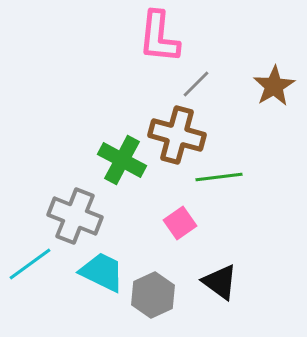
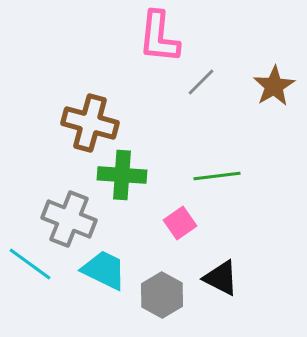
gray line: moved 5 px right, 2 px up
brown cross: moved 87 px left, 12 px up
green cross: moved 15 px down; rotated 24 degrees counterclockwise
green line: moved 2 px left, 1 px up
gray cross: moved 6 px left, 3 px down
cyan line: rotated 72 degrees clockwise
cyan trapezoid: moved 2 px right, 2 px up
black triangle: moved 1 px right, 4 px up; rotated 9 degrees counterclockwise
gray hexagon: moved 9 px right; rotated 6 degrees counterclockwise
